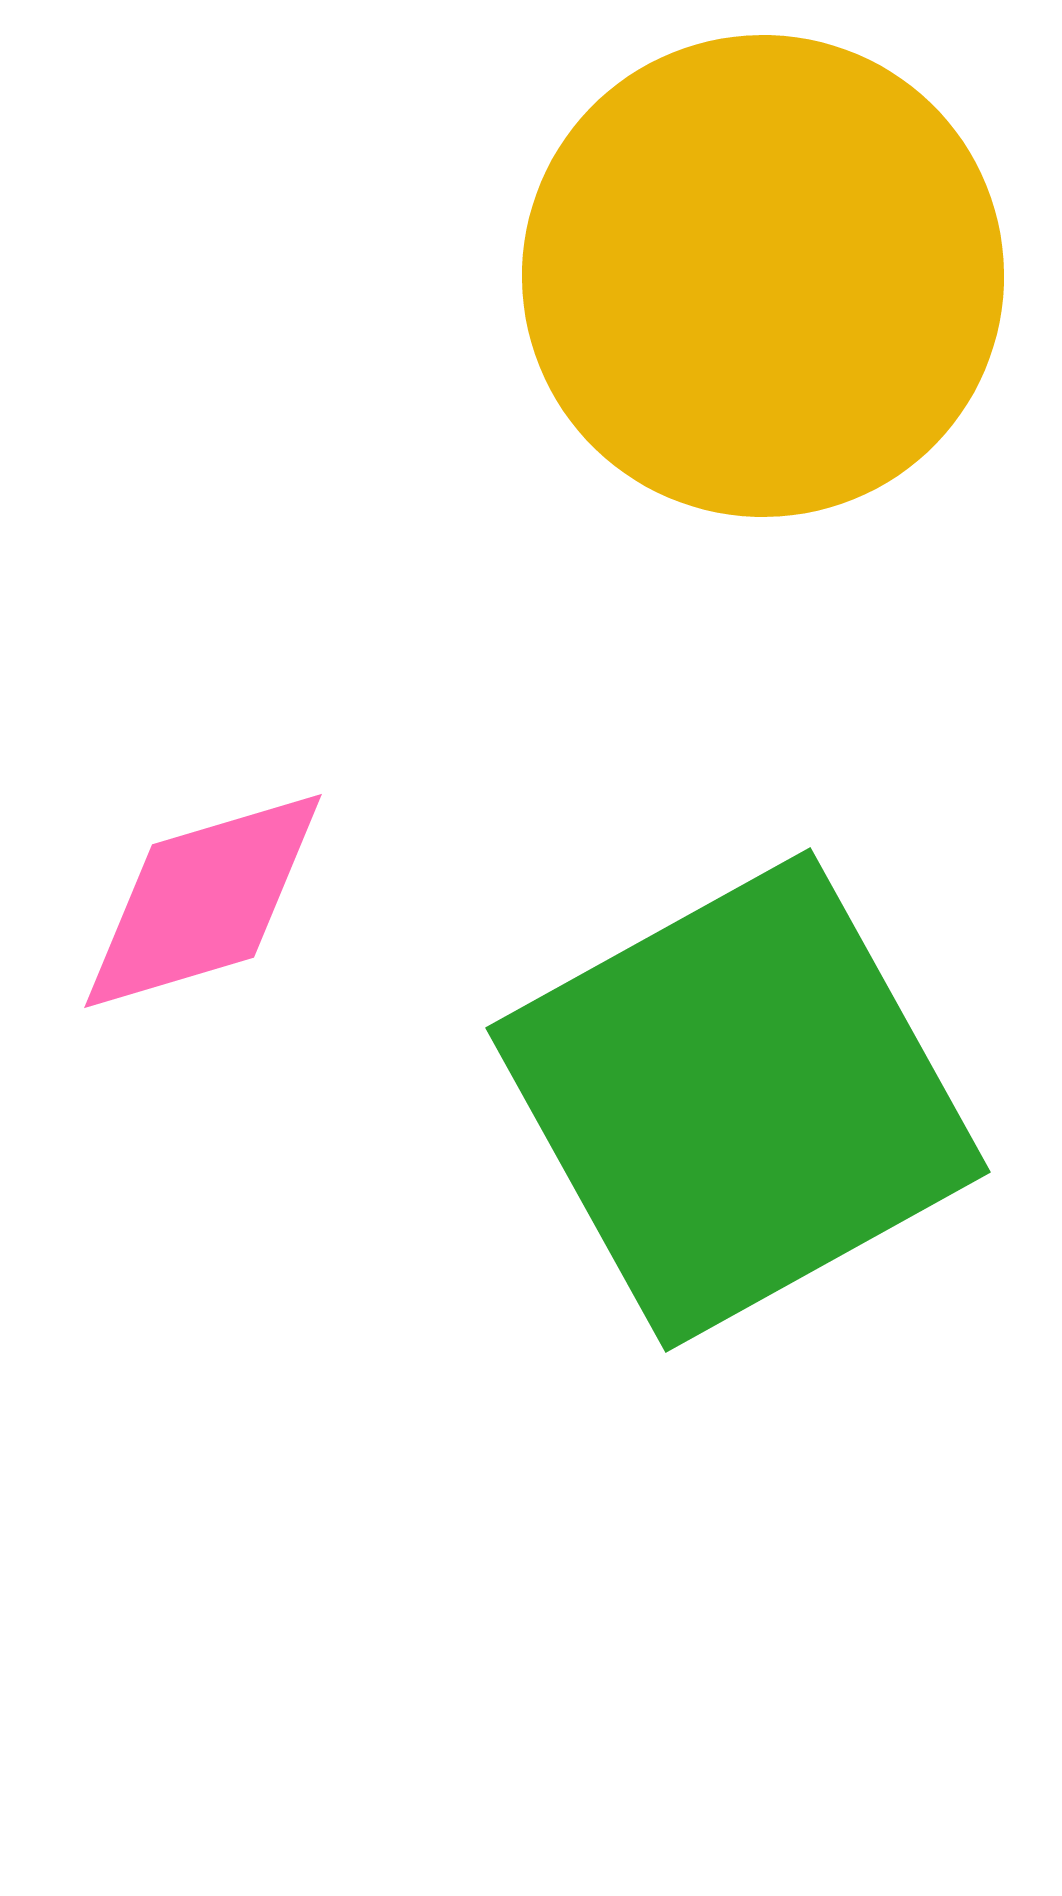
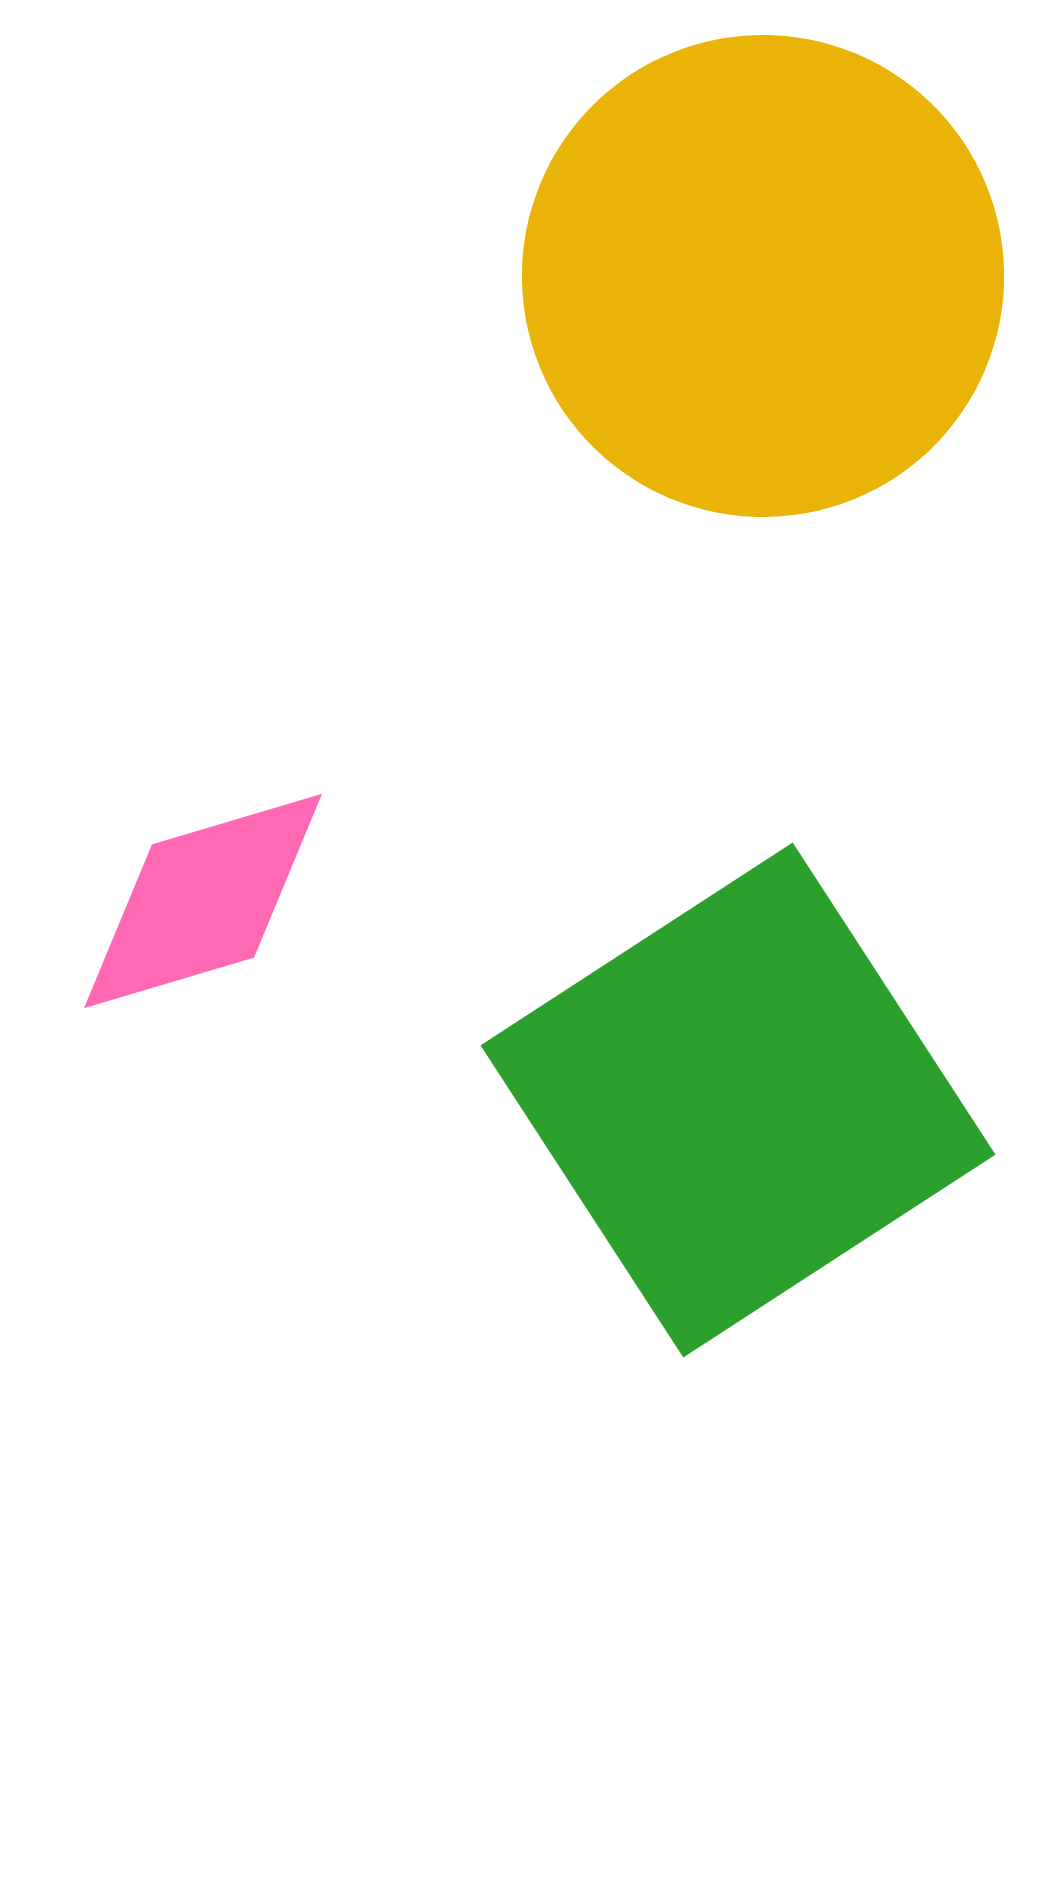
green square: rotated 4 degrees counterclockwise
